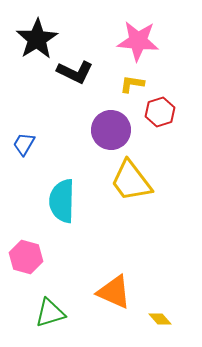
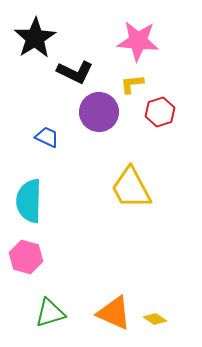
black star: moved 2 px left, 1 px up
yellow L-shape: rotated 15 degrees counterclockwise
purple circle: moved 12 px left, 18 px up
blue trapezoid: moved 23 px right, 7 px up; rotated 85 degrees clockwise
yellow trapezoid: moved 7 px down; rotated 9 degrees clockwise
cyan semicircle: moved 33 px left
orange triangle: moved 21 px down
yellow diamond: moved 5 px left; rotated 15 degrees counterclockwise
